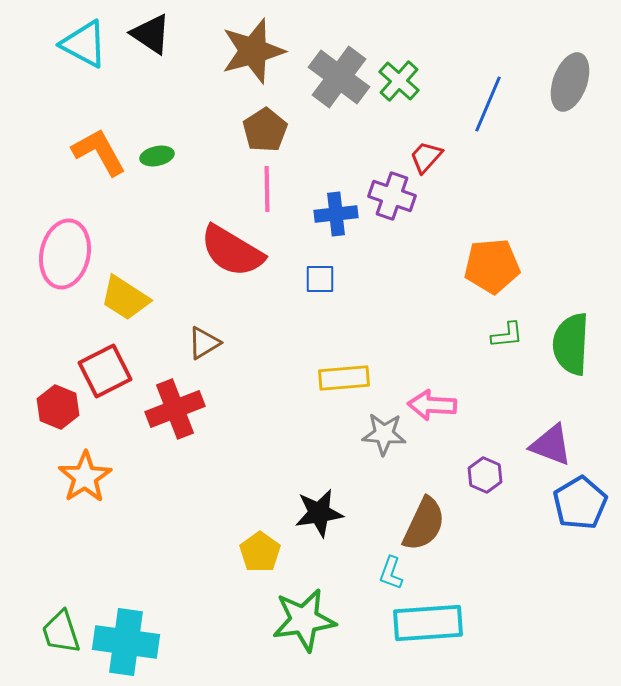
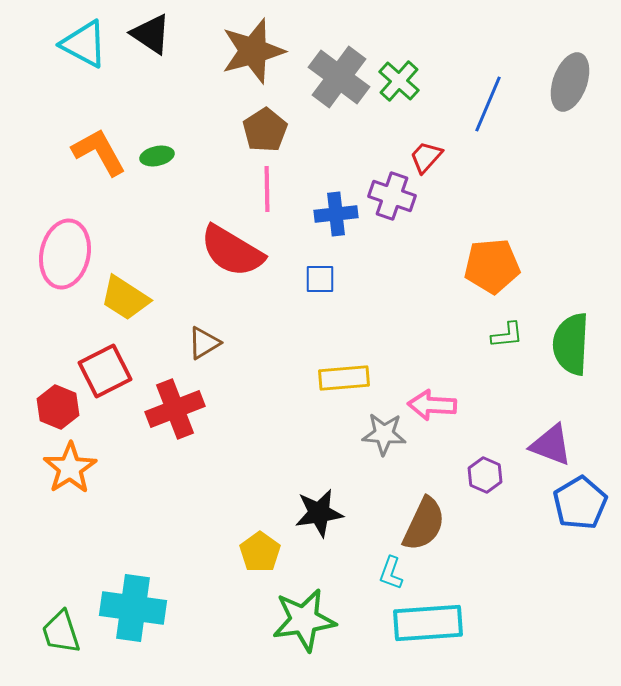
orange star: moved 15 px left, 9 px up
cyan cross: moved 7 px right, 34 px up
